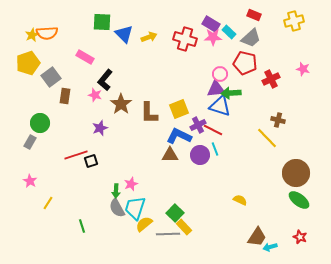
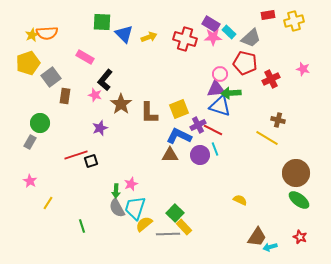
red rectangle at (254, 15): moved 14 px right; rotated 32 degrees counterclockwise
yellow line at (267, 138): rotated 15 degrees counterclockwise
